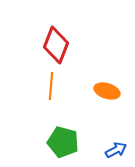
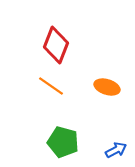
orange line: rotated 60 degrees counterclockwise
orange ellipse: moved 4 px up
